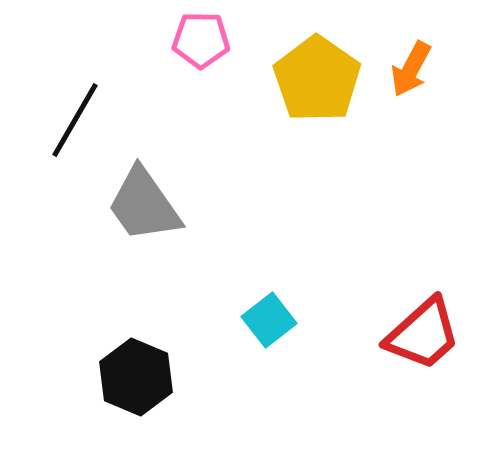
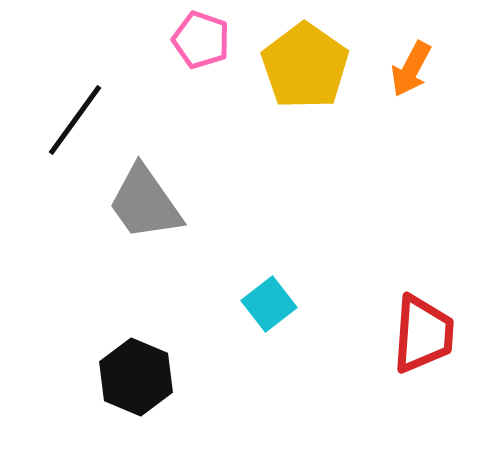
pink pentagon: rotated 18 degrees clockwise
yellow pentagon: moved 12 px left, 13 px up
black line: rotated 6 degrees clockwise
gray trapezoid: moved 1 px right, 2 px up
cyan square: moved 16 px up
red trapezoid: rotated 44 degrees counterclockwise
